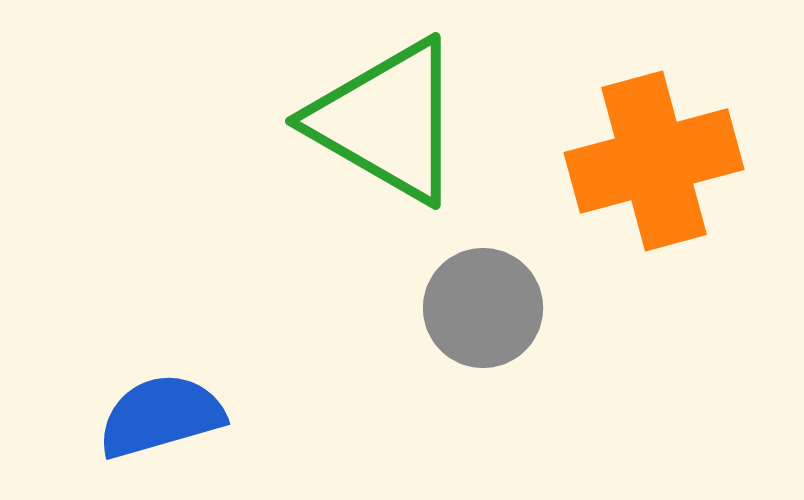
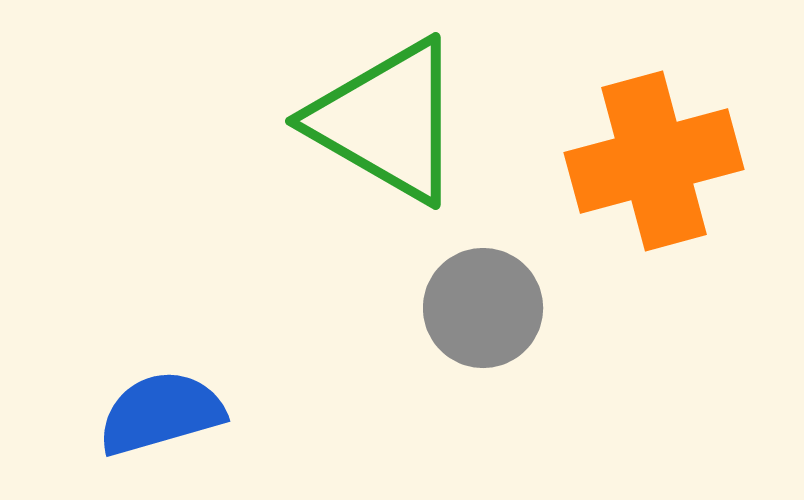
blue semicircle: moved 3 px up
